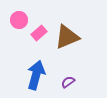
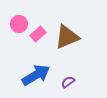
pink circle: moved 4 px down
pink rectangle: moved 1 px left, 1 px down
blue arrow: rotated 44 degrees clockwise
